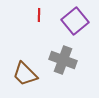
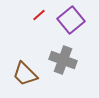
red line: rotated 48 degrees clockwise
purple square: moved 4 px left, 1 px up
